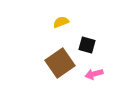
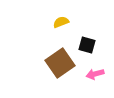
pink arrow: moved 1 px right
